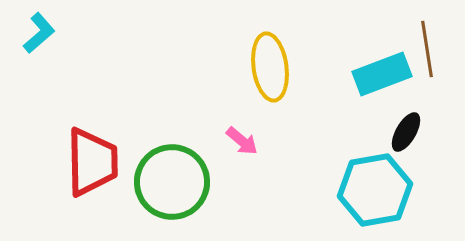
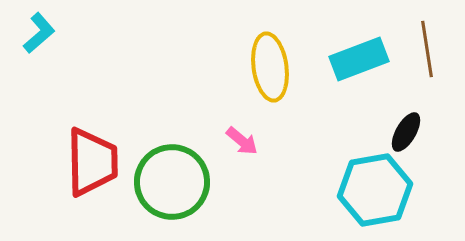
cyan rectangle: moved 23 px left, 15 px up
